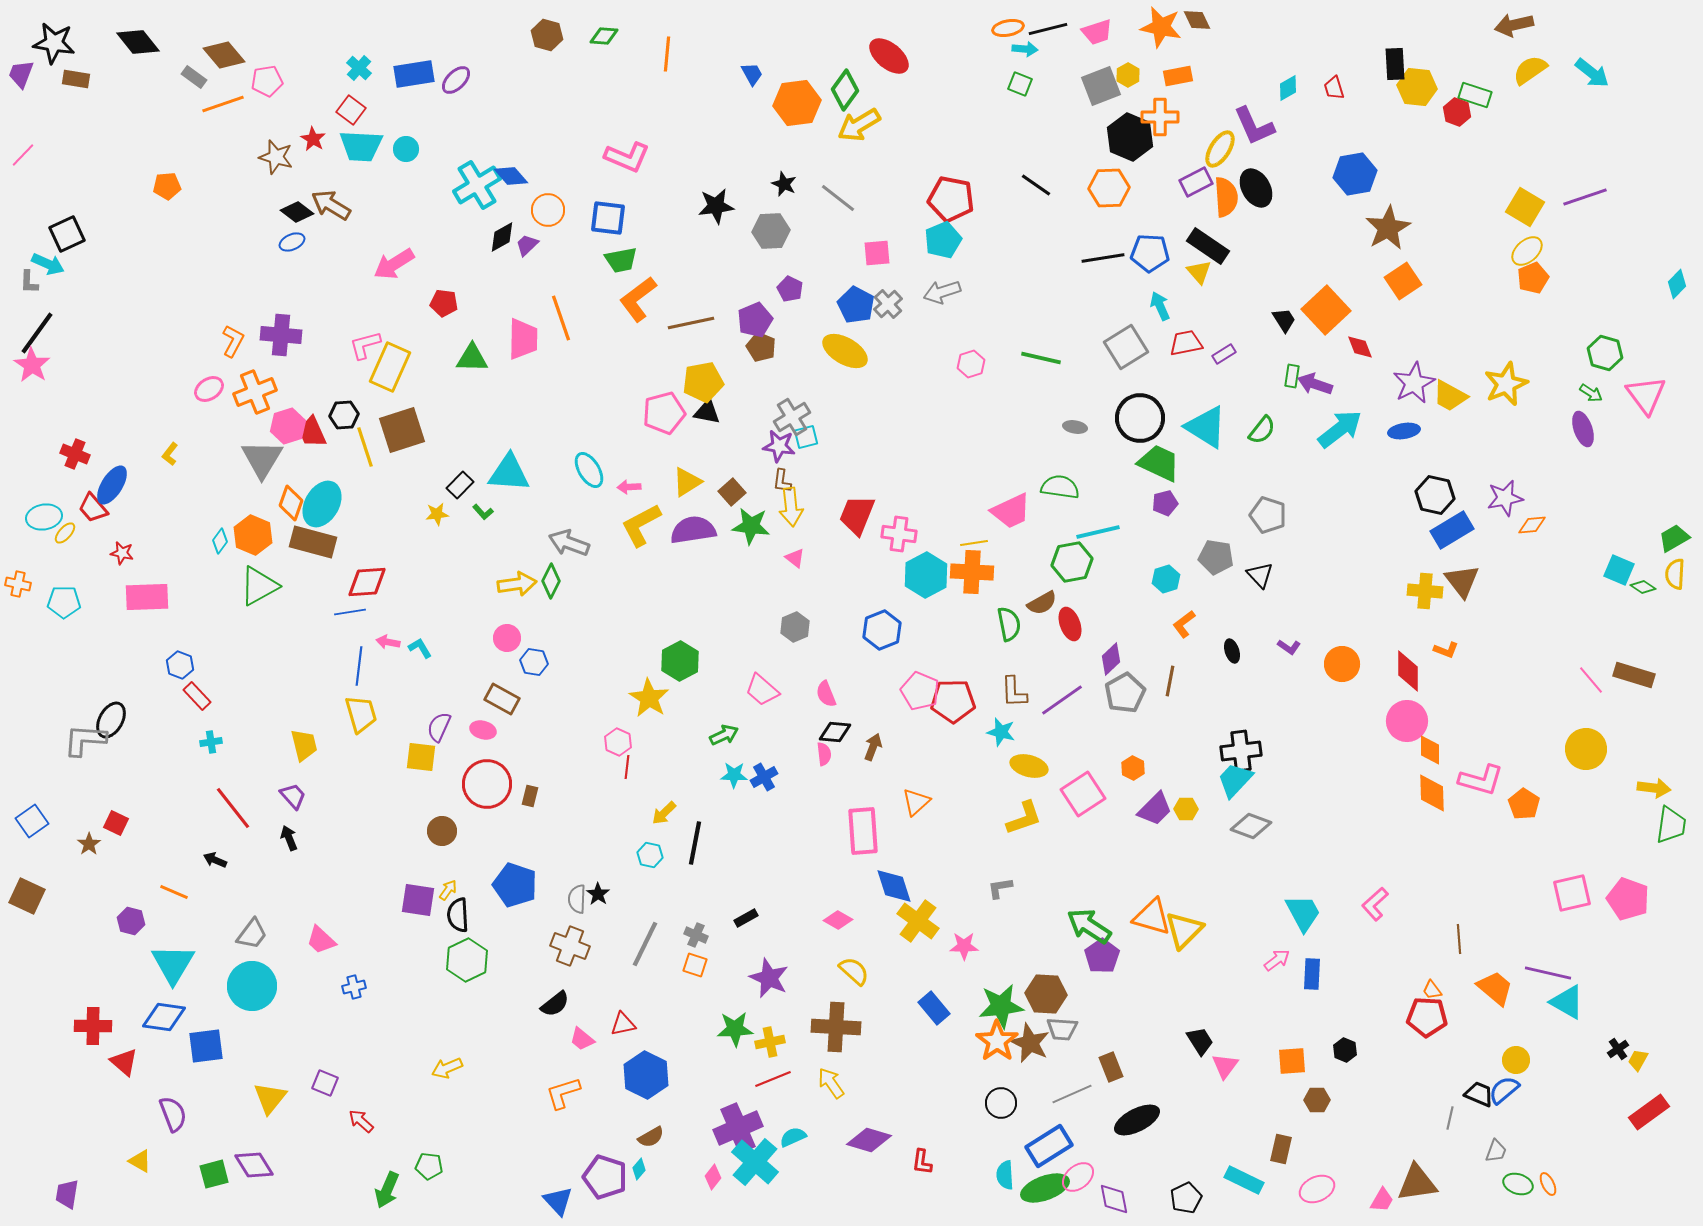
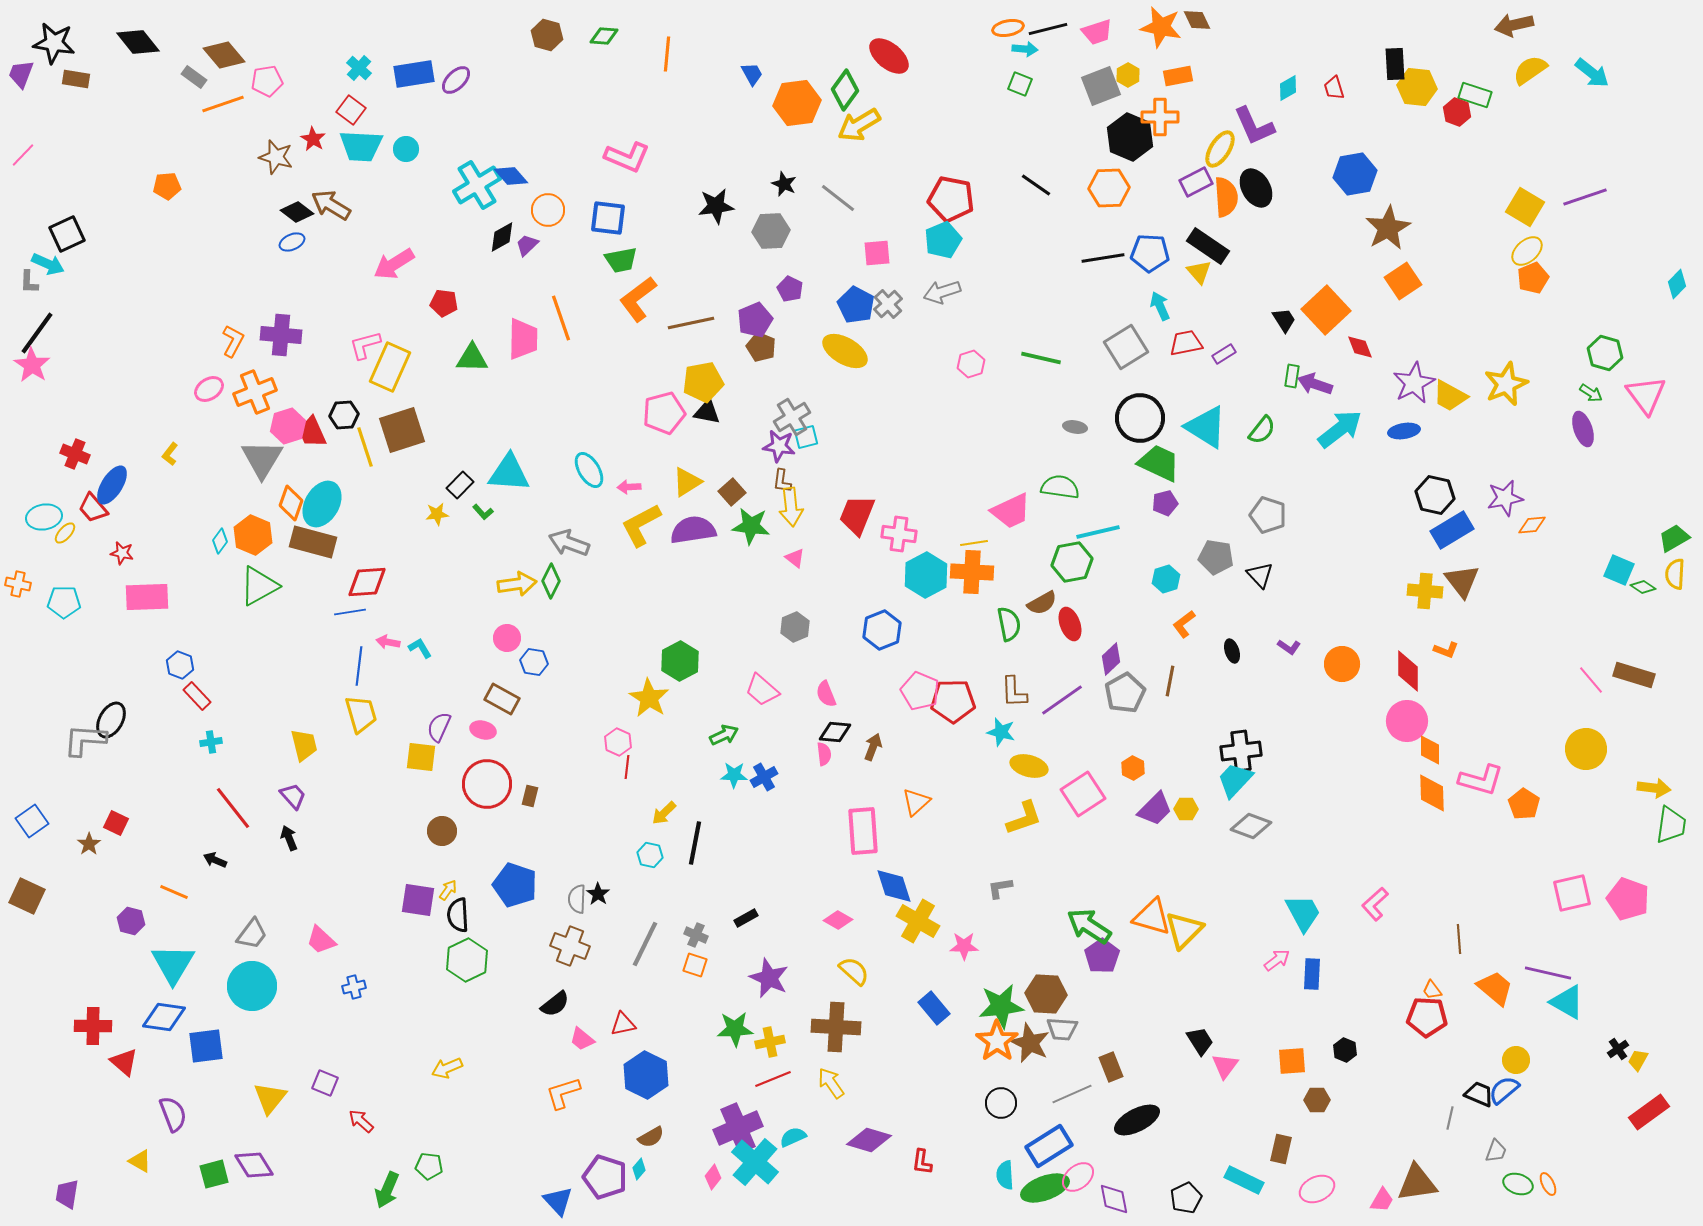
yellow cross at (918, 921): rotated 6 degrees counterclockwise
